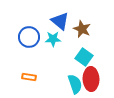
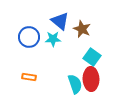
cyan square: moved 8 px right
